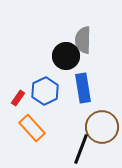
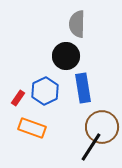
gray semicircle: moved 6 px left, 16 px up
orange rectangle: rotated 28 degrees counterclockwise
black line: moved 10 px right, 2 px up; rotated 12 degrees clockwise
